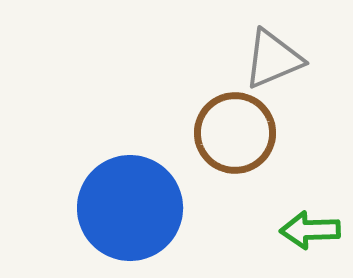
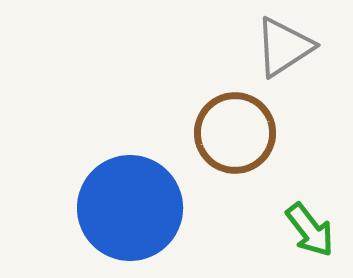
gray triangle: moved 11 px right, 12 px up; rotated 10 degrees counterclockwise
green arrow: rotated 126 degrees counterclockwise
